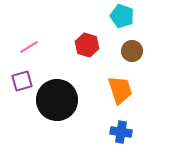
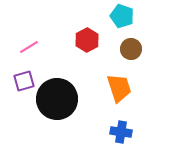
red hexagon: moved 5 px up; rotated 15 degrees clockwise
brown circle: moved 1 px left, 2 px up
purple square: moved 2 px right
orange trapezoid: moved 1 px left, 2 px up
black circle: moved 1 px up
